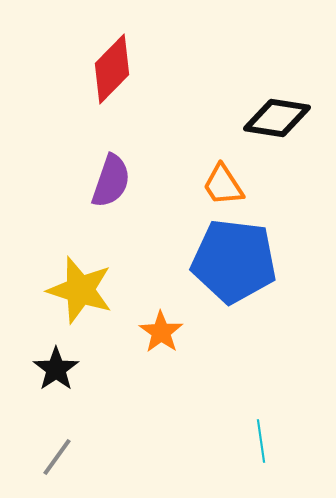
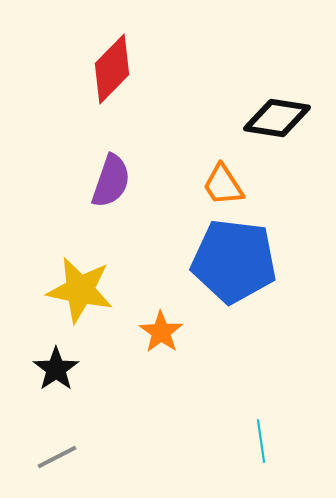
yellow star: rotated 6 degrees counterclockwise
gray line: rotated 27 degrees clockwise
